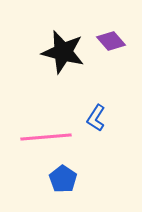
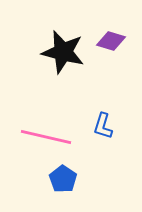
purple diamond: rotated 32 degrees counterclockwise
blue L-shape: moved 7 px right, 8 px down; rotated 16 degrees counterclockwise
pink line: rotated 18 degrees clockwise
